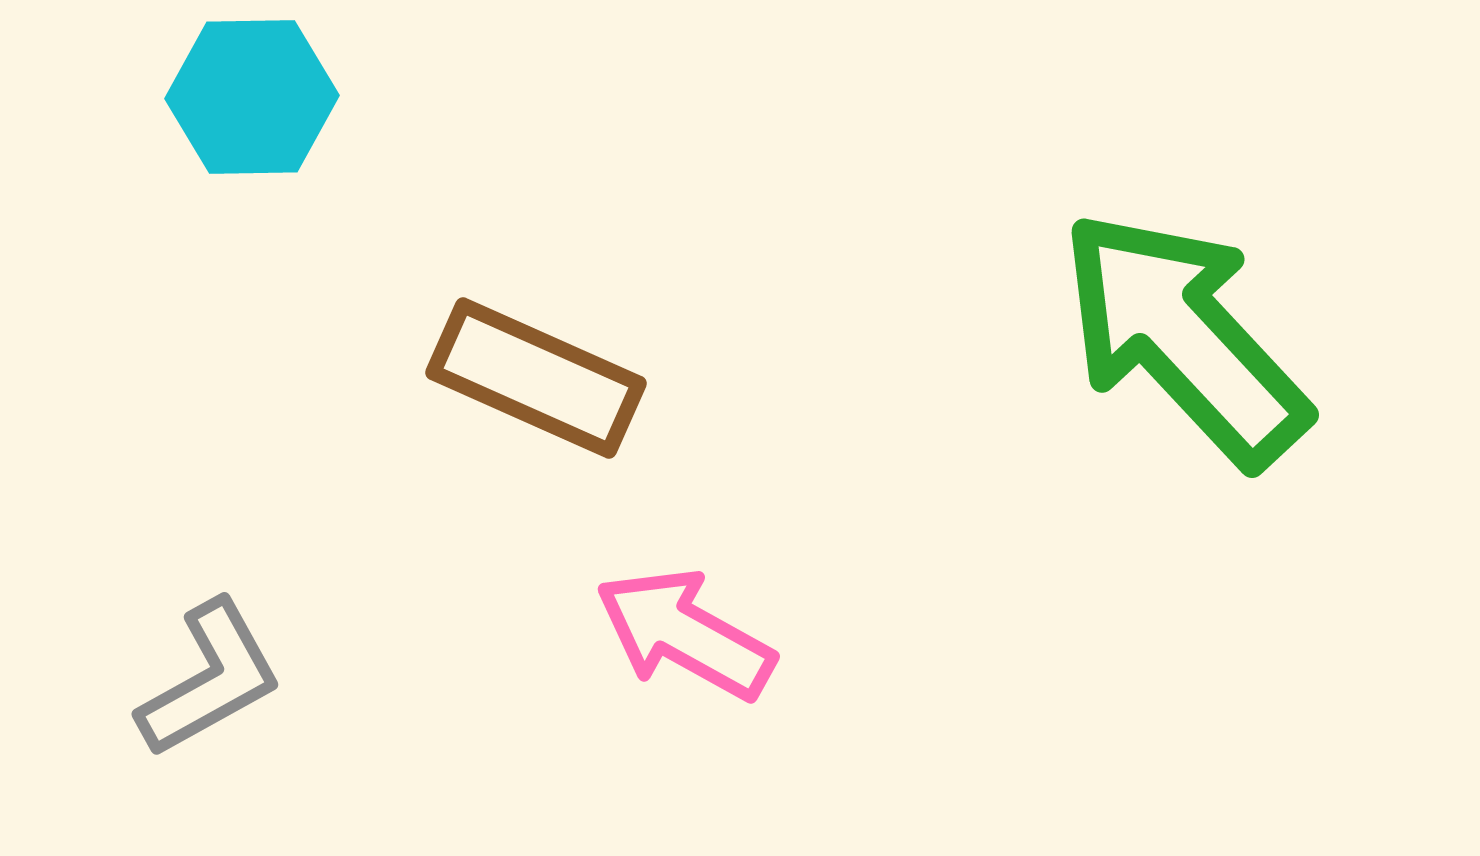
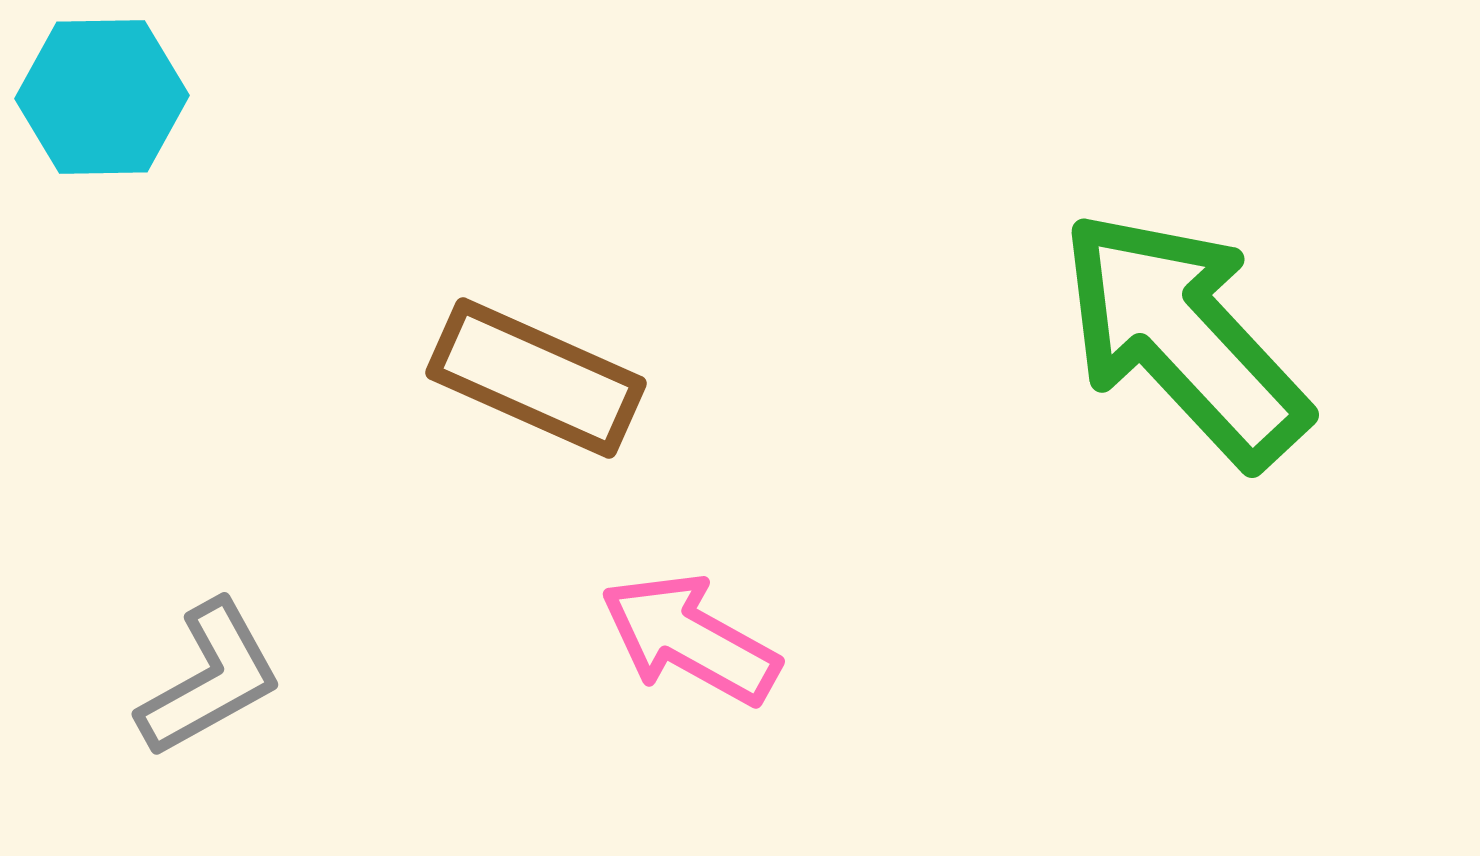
cyan hexagon: moved 150 px left
pink arrow: moved 5 px right, 5 px down
